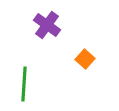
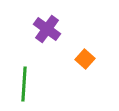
purple cross: moved 4 px down
